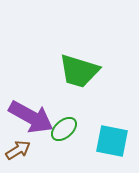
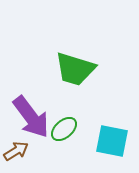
green trapezoid: moved 4 px left, 2 px up
purple arrow: rotated 24 degrees clockwise
brown arrow: moved 2 px left, 1 px down
